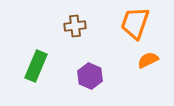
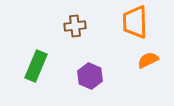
orange trapezoid: moved 1 px up; rotated 20 degrees counterclockwise
